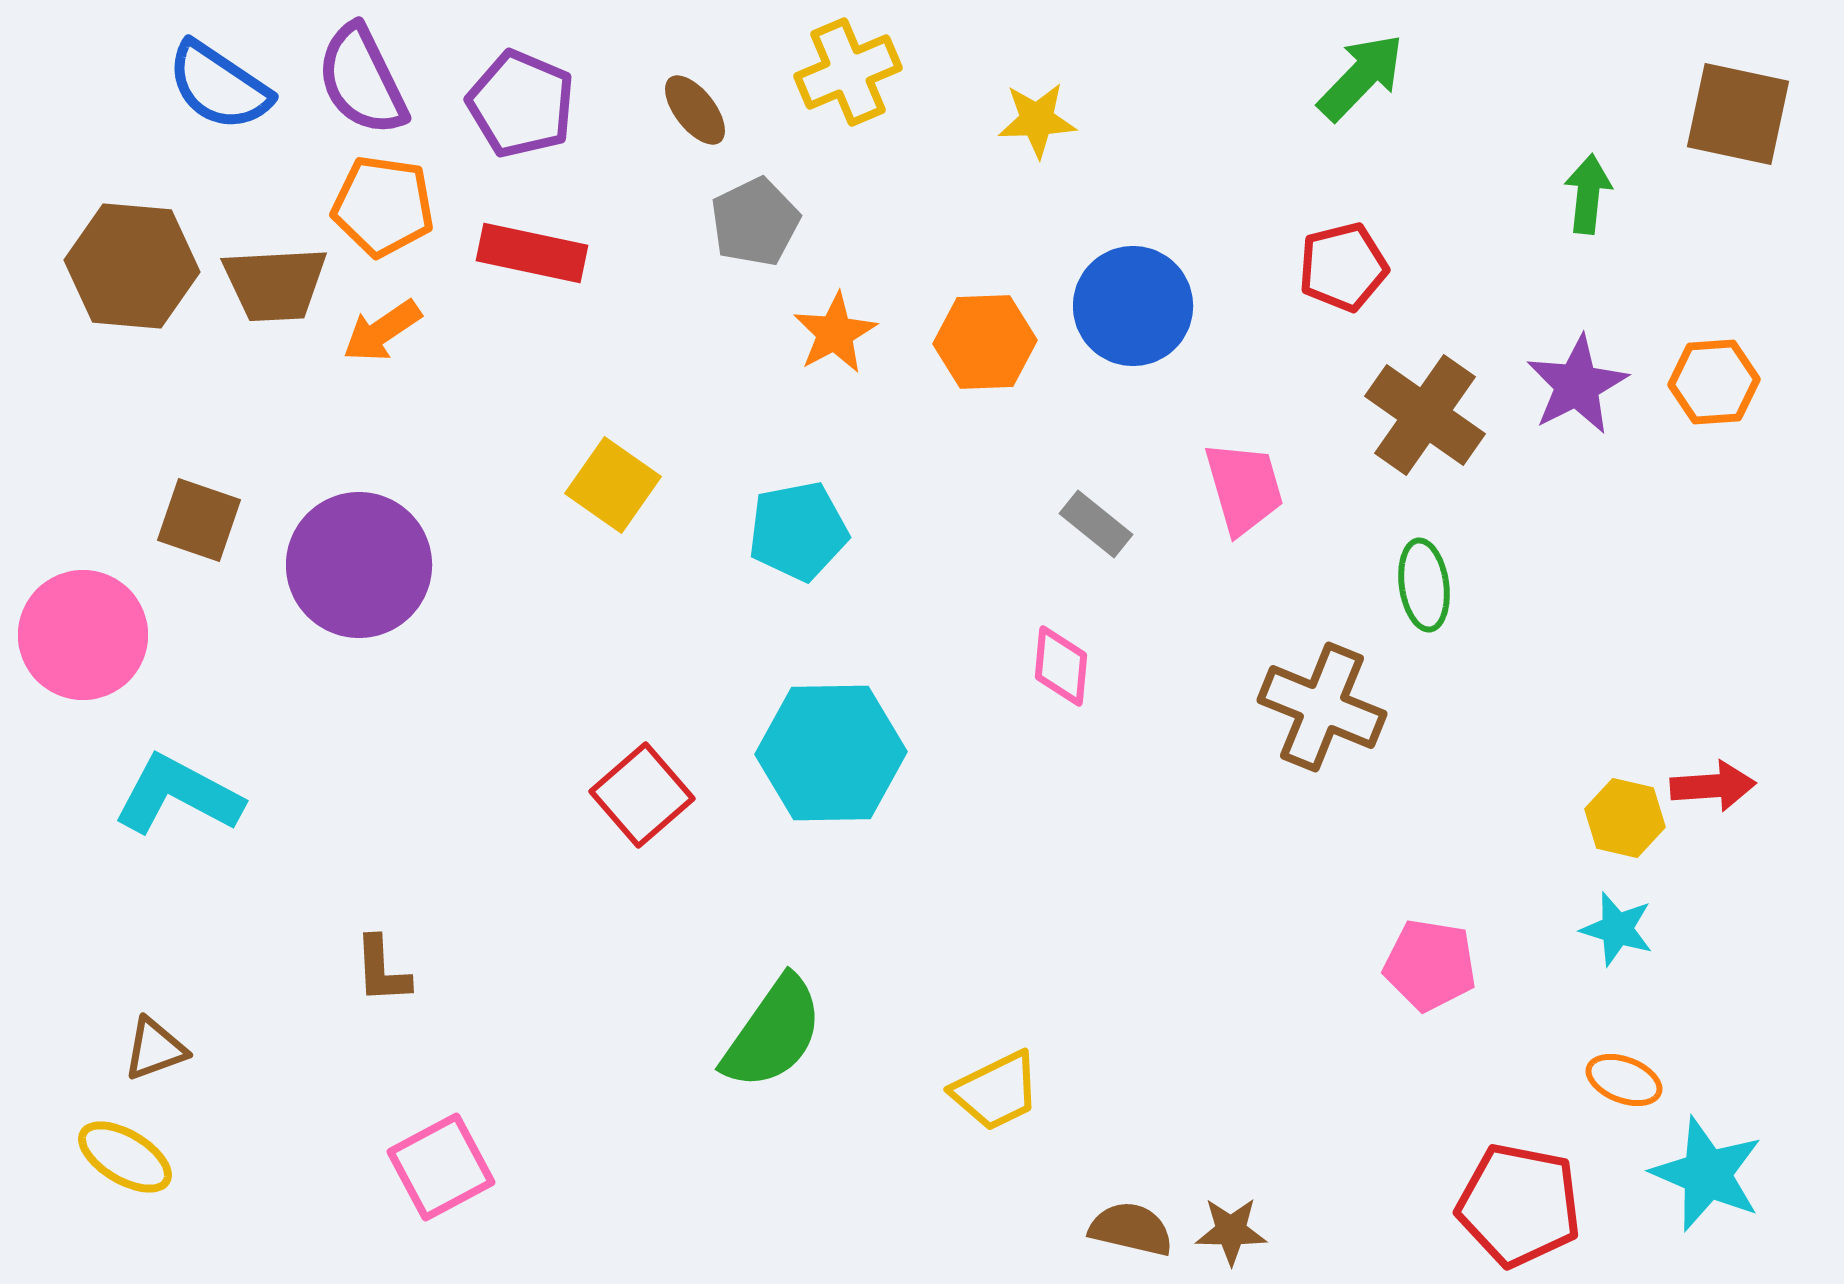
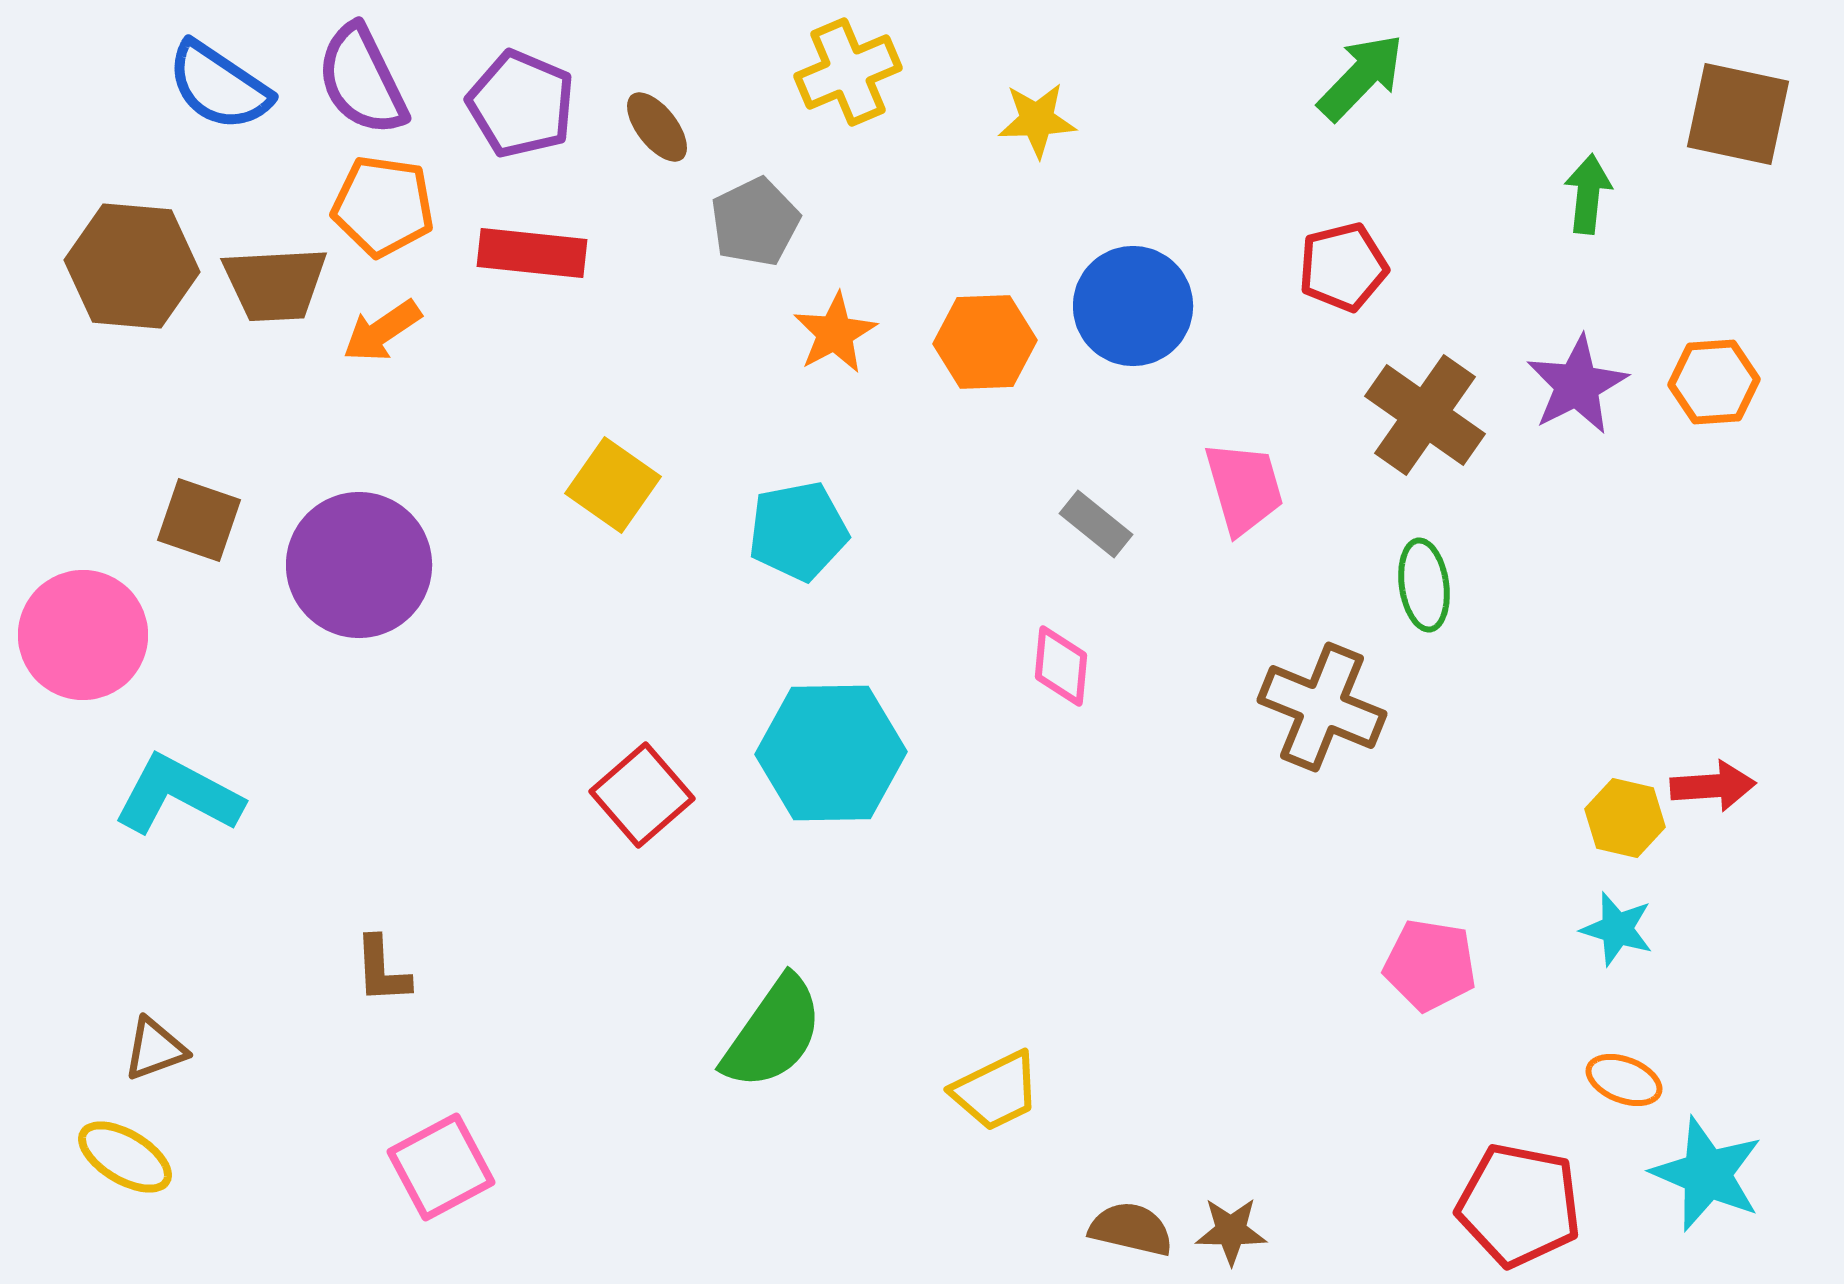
brown ellipse at (695, 110): moved 38 px left, 17 px down
red rectangle at (532, 253): rotated 6 degrees counterclockwise
